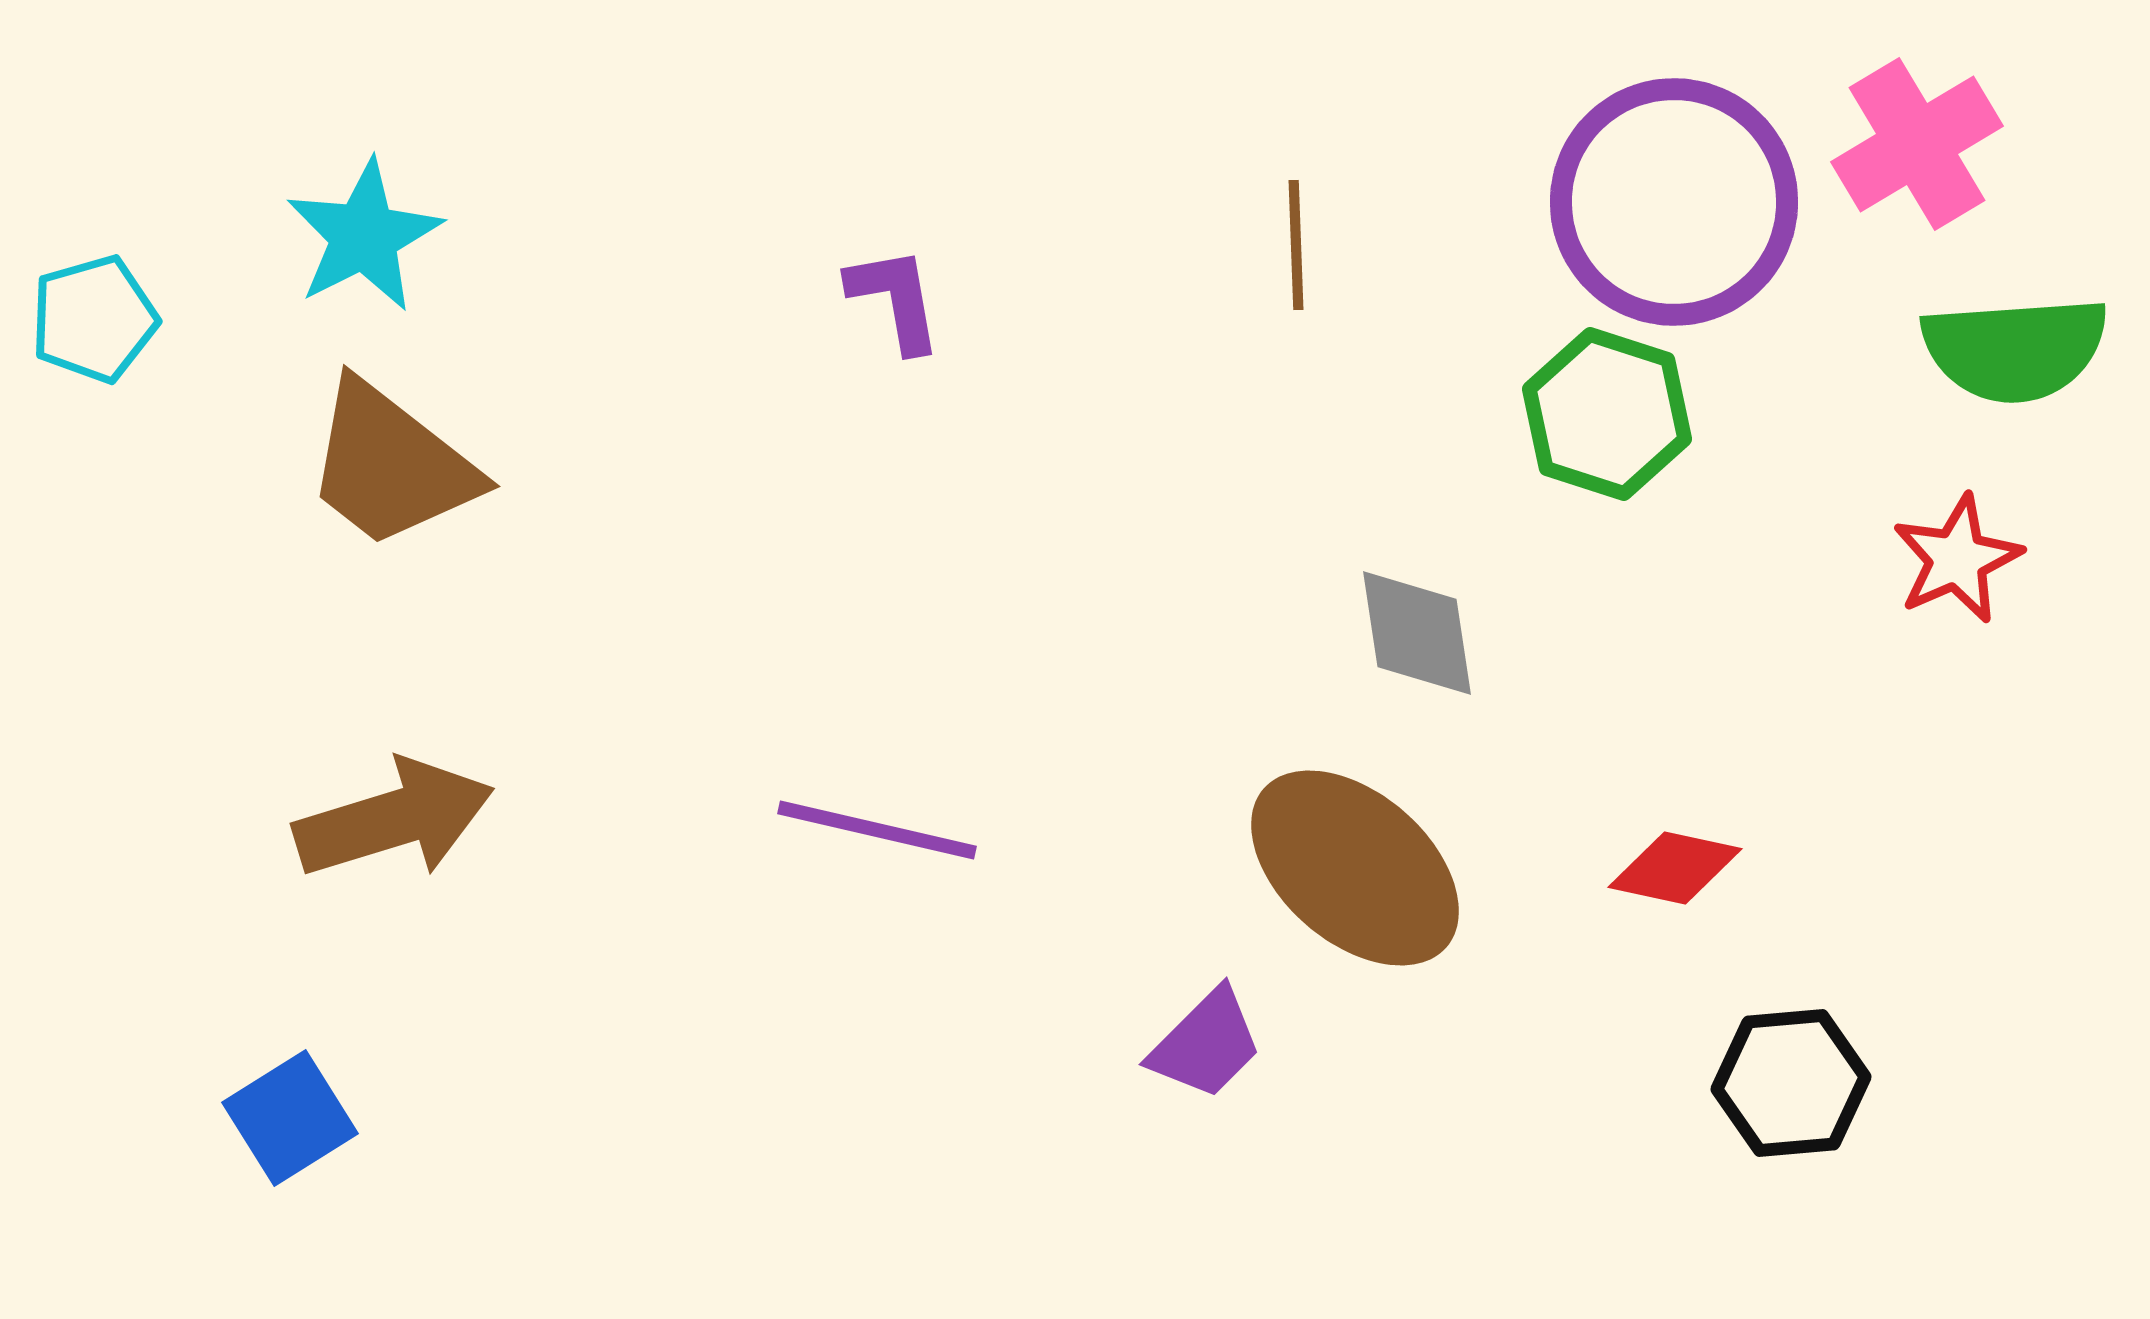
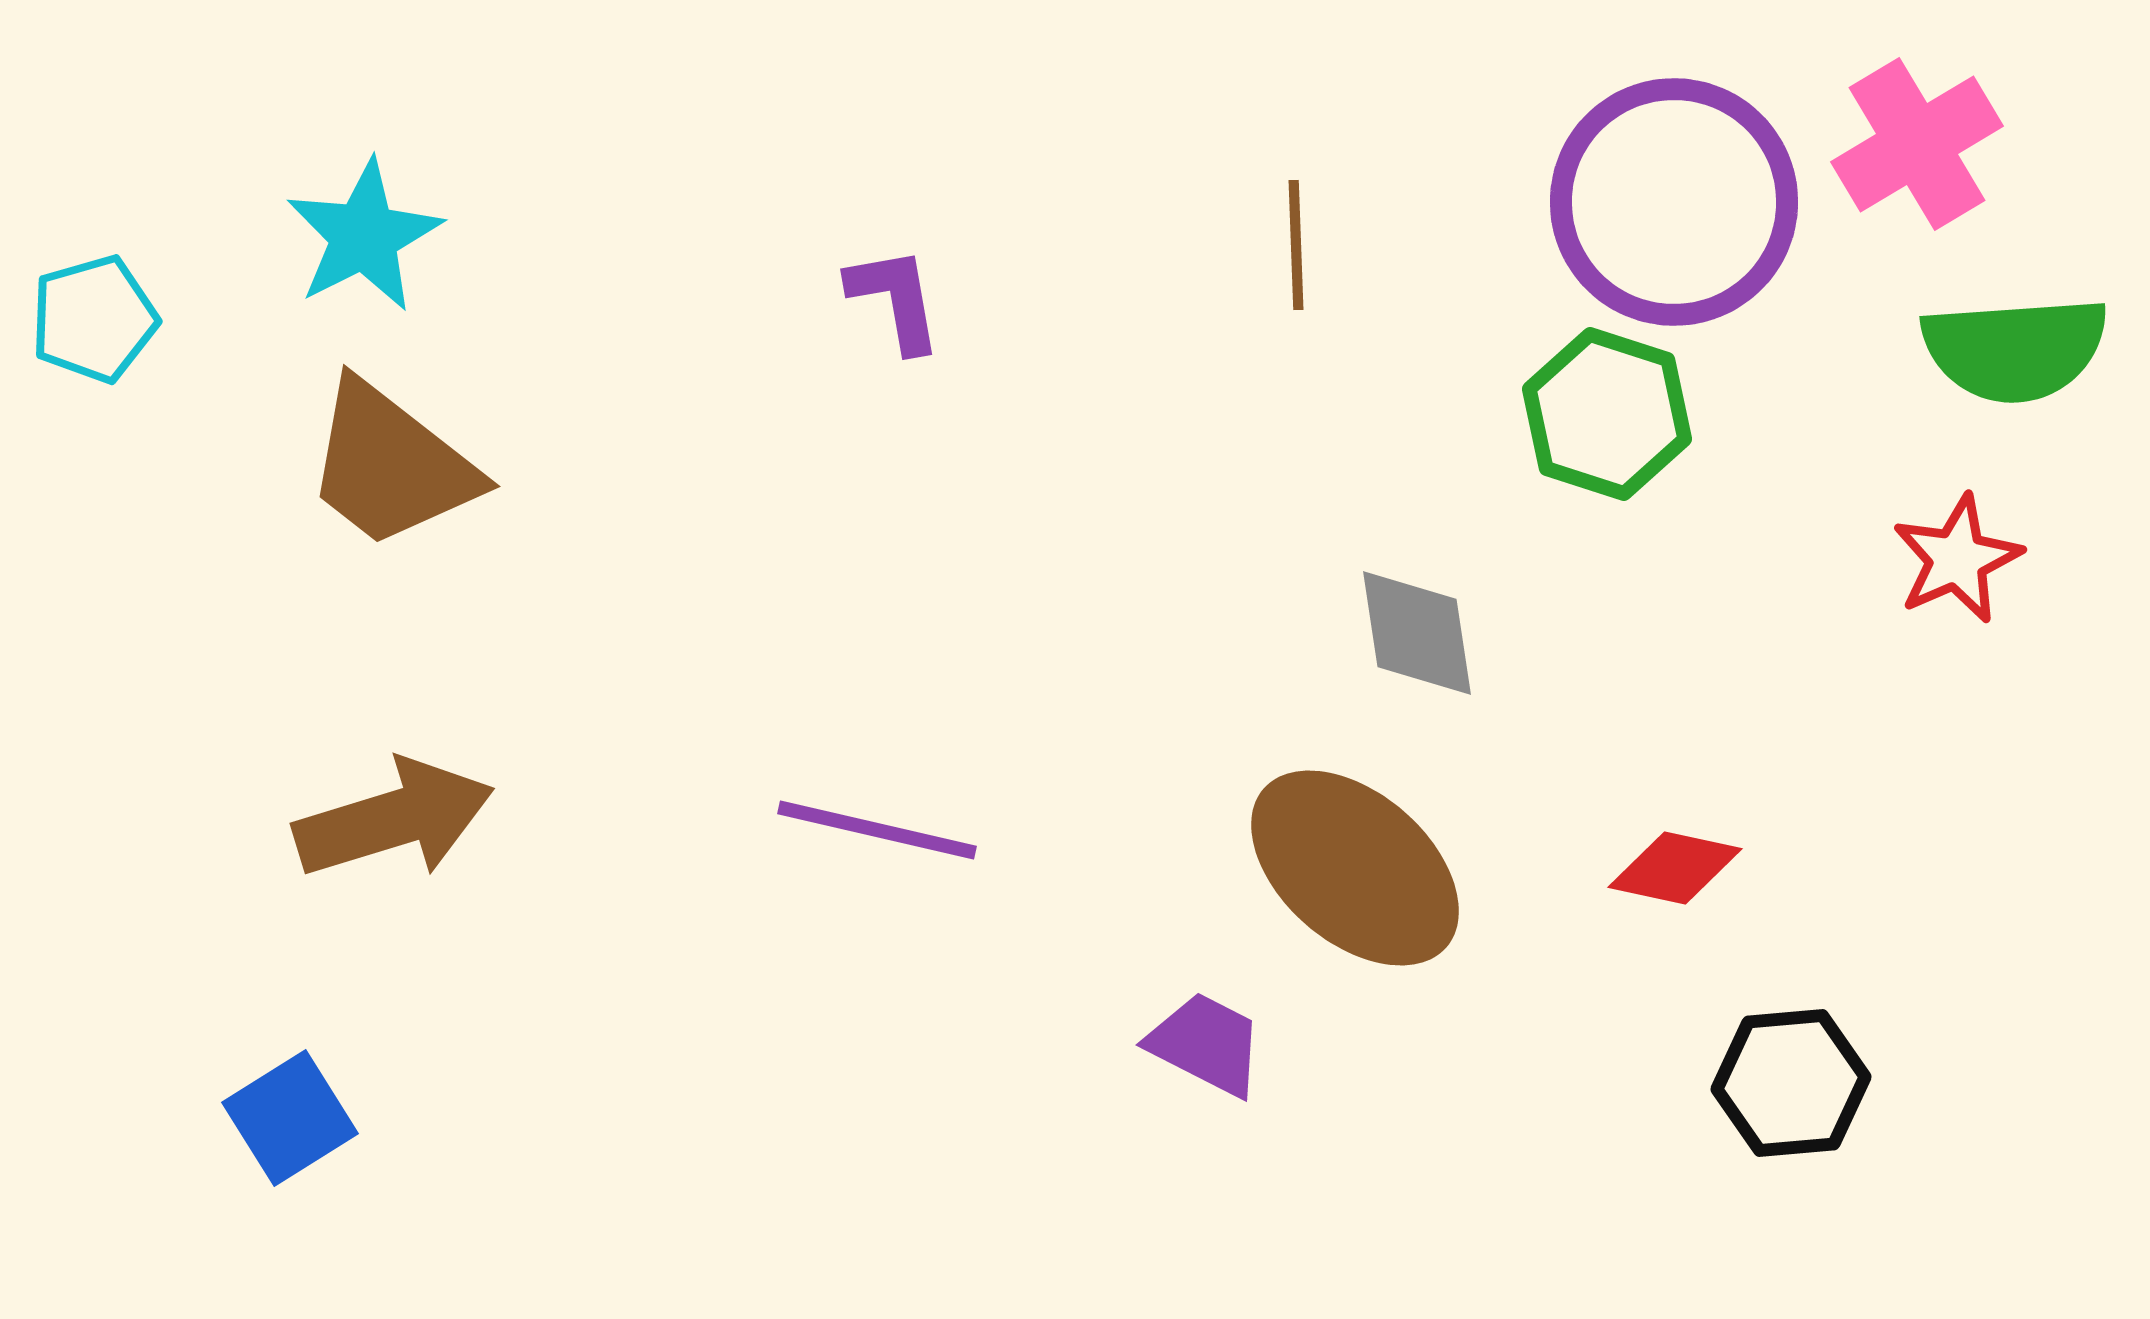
purple trapezoid: rotated 108 degrees counterclockwise
